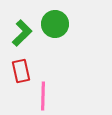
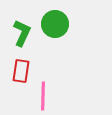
green L-shape: rotated 20 degrees counterclockwise
red rectangle: rotated 20 degrees clockwise
